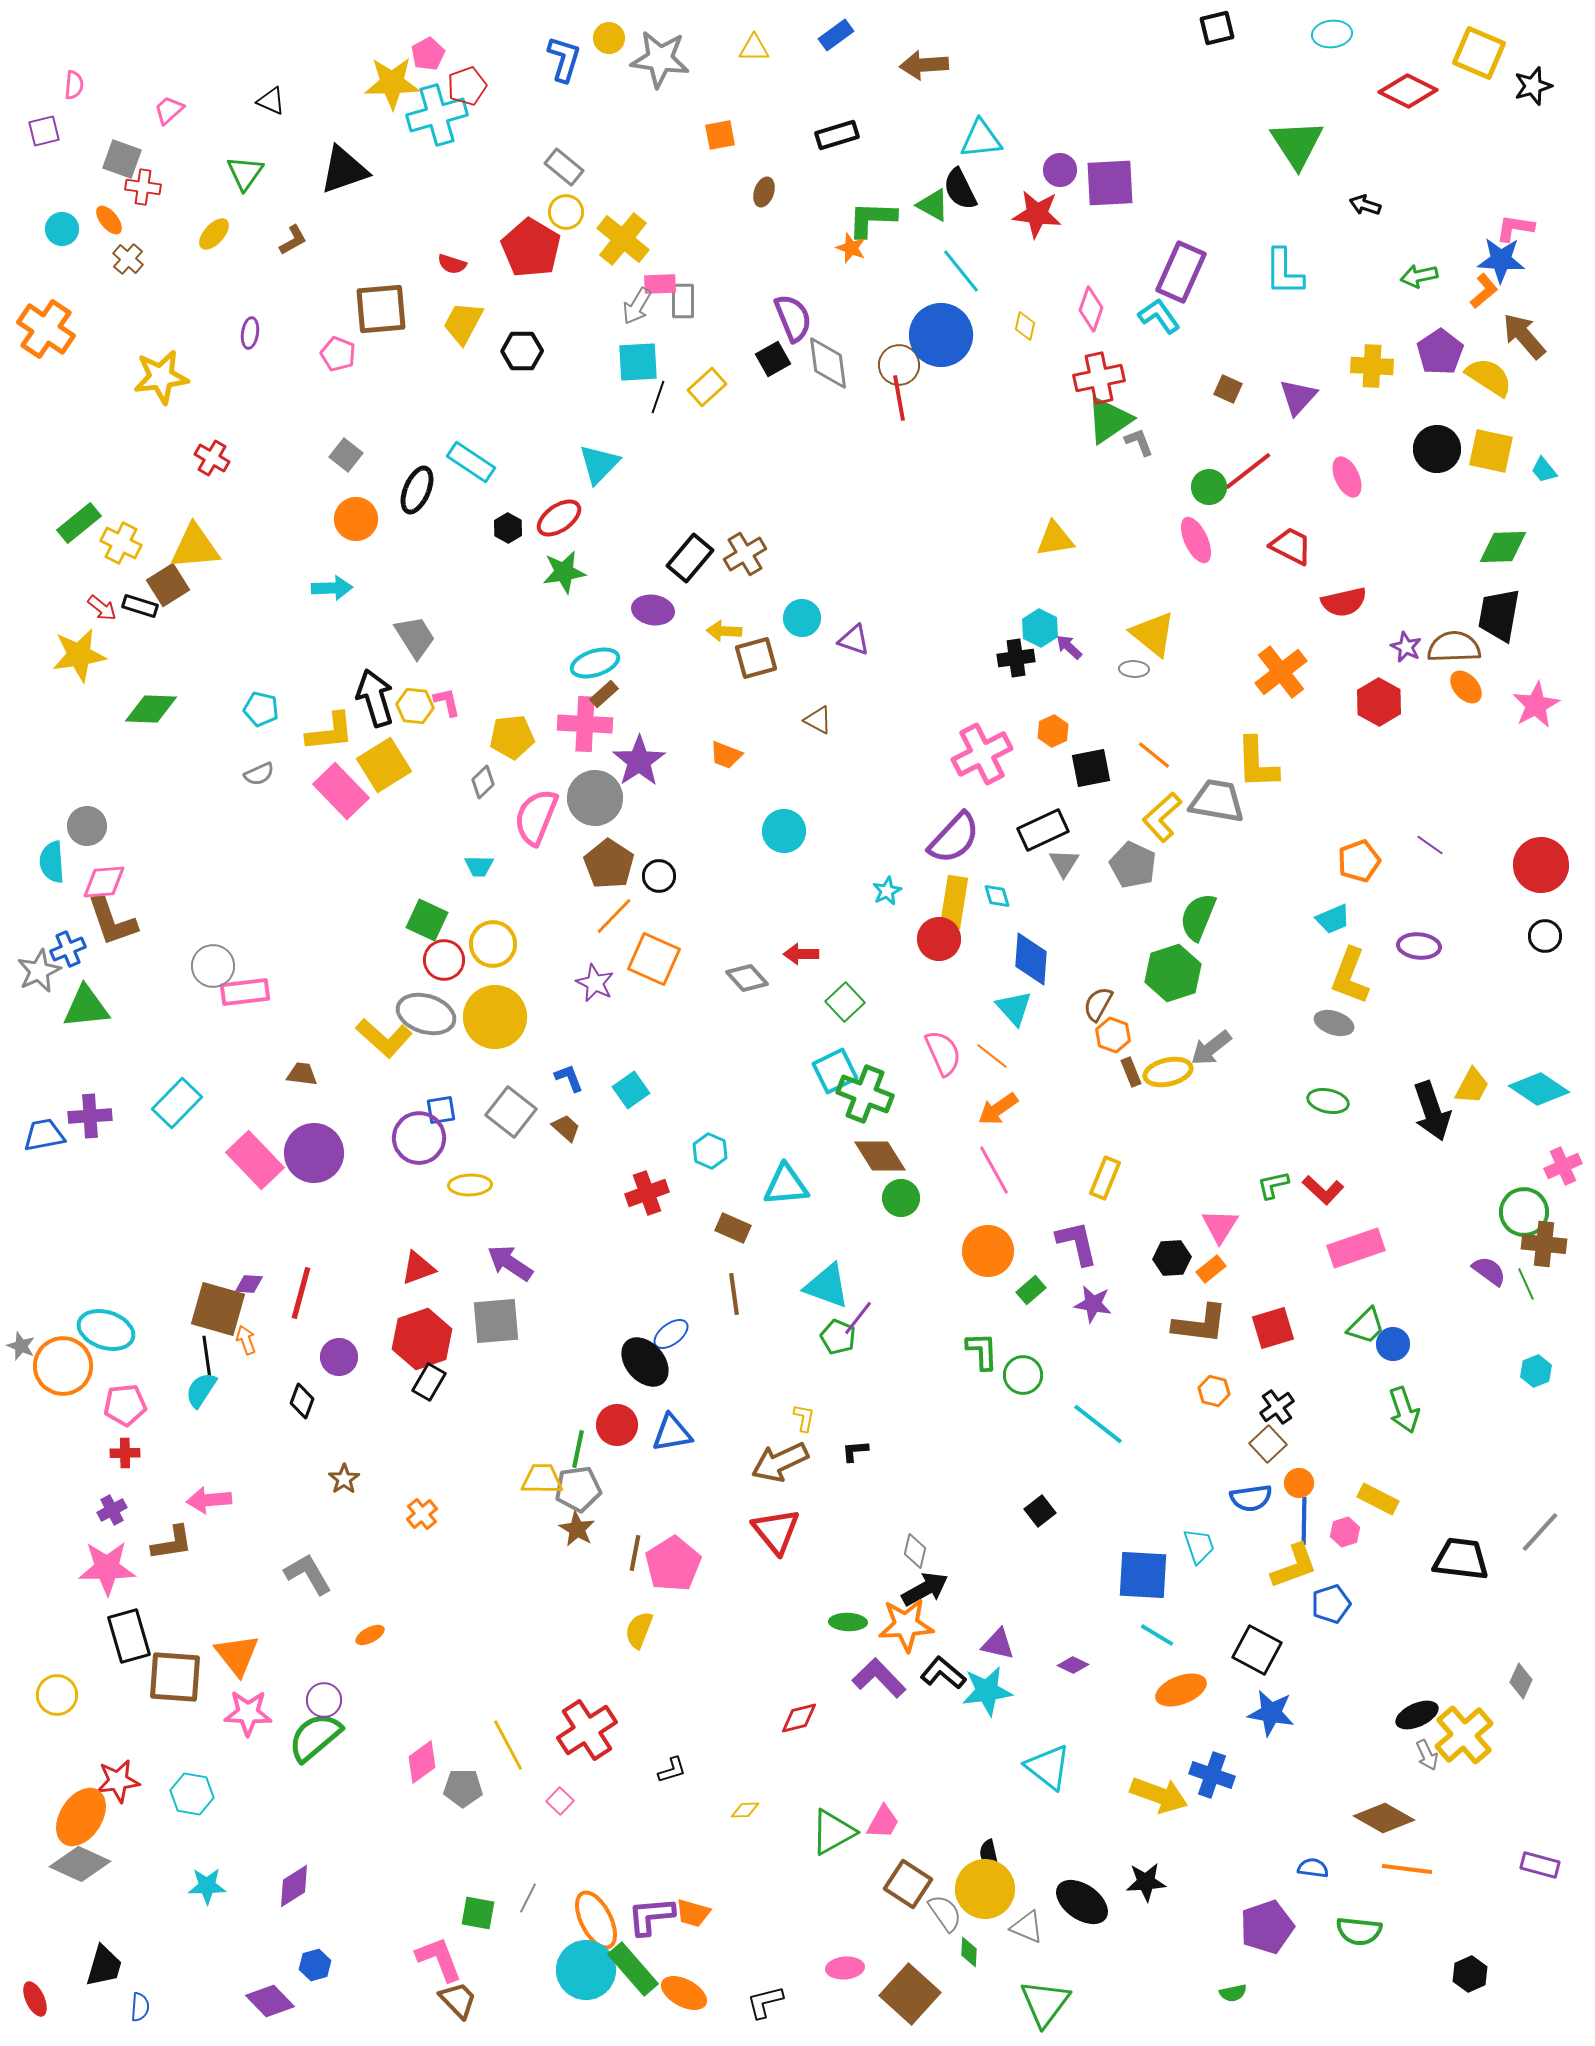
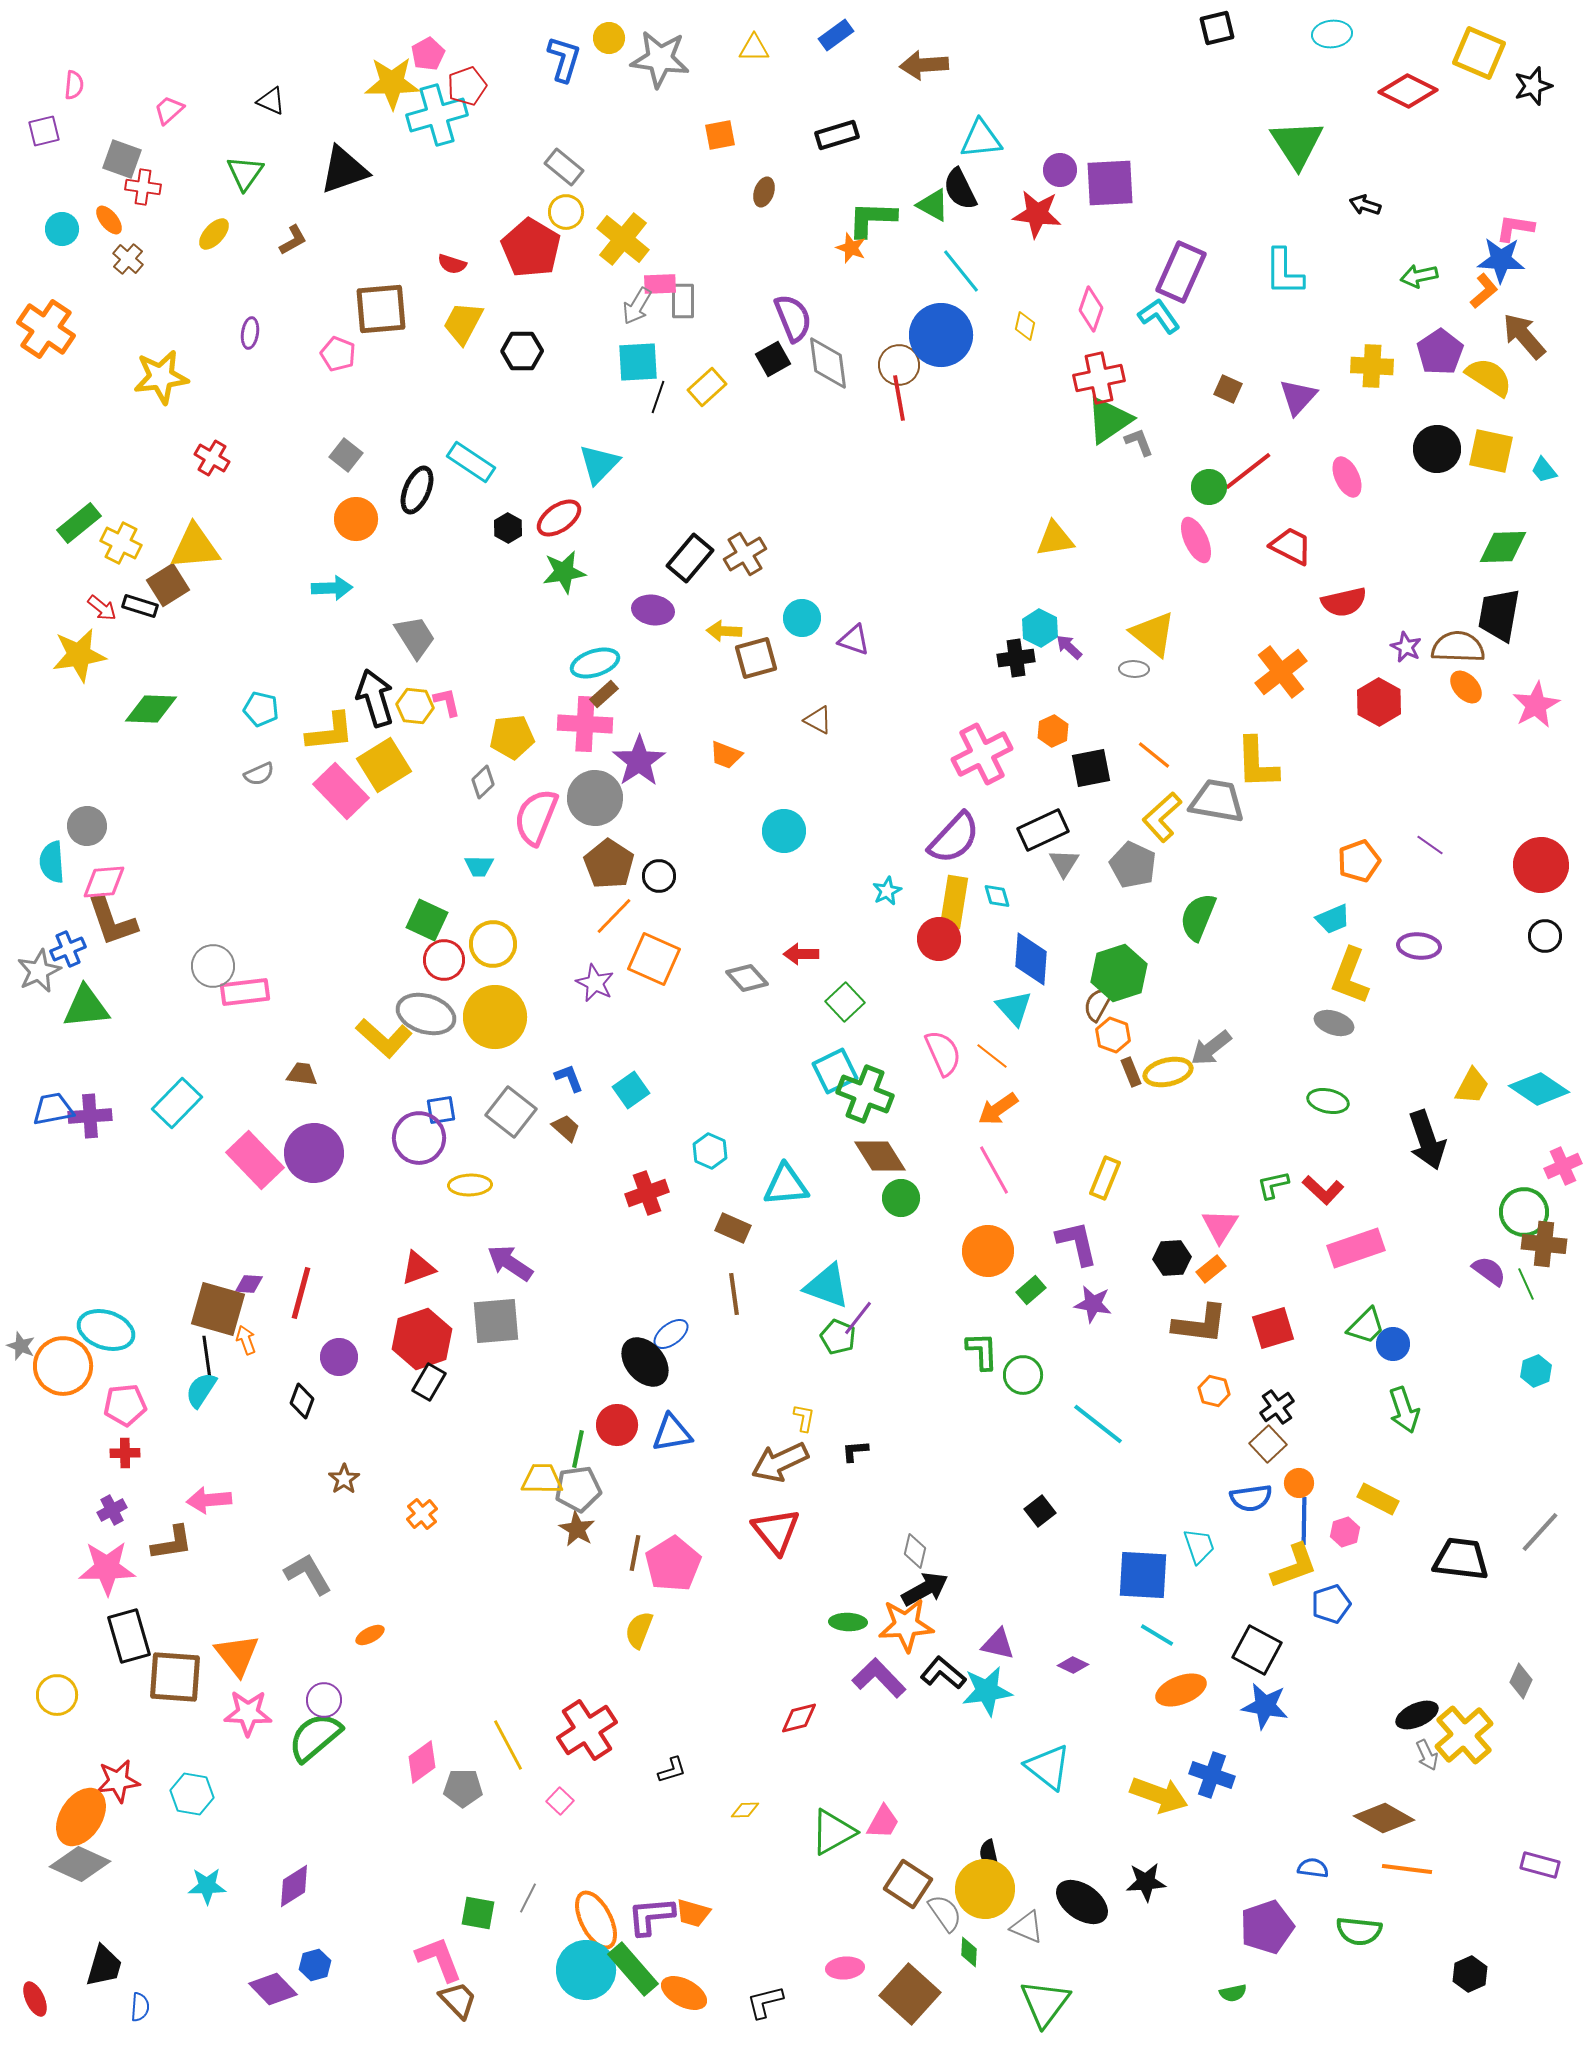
brown semicircle at (1454, 647): moved 4 px right; rotated 4 degrees clockwise
green hexagon at (1173, 973): moved 54 px left
black arrow at (1432, 1111): moved 5 px left, 29 px down
blue trapezoid at (44, 1135): moved 9 px right, 26 px up
blue star at (1271, 1713): moved 6 px left, 7 px up
purple diamond at (270, 2001): moved 3 px right, 12 px up
